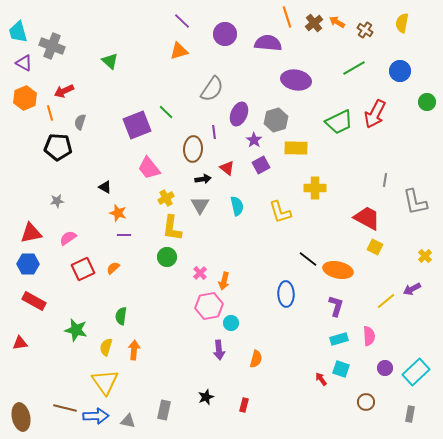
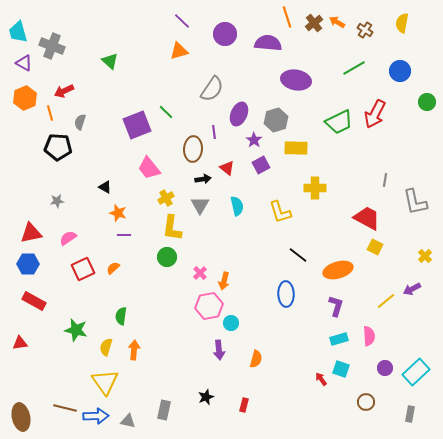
black line at (308, 259): moved 10 px left, 4 px up
orange ellipse at (338, 270): rotated 28 degrees counterclockwise
